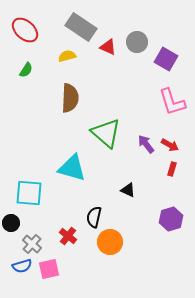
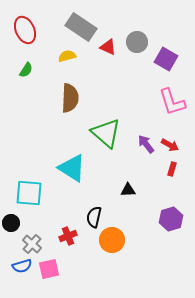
red ellipse: rotated 24 degrees clockwise
cyan triangle: rotated 16 degrees clockwise
black triangle: rotated 28 degrees counterclockwise
red cross: rotated 30 degrees clockwise
orange circle: moved 2 px right, 2 px up
